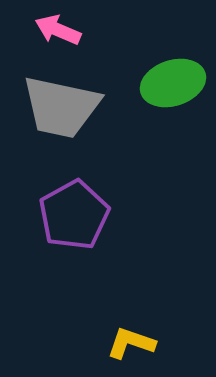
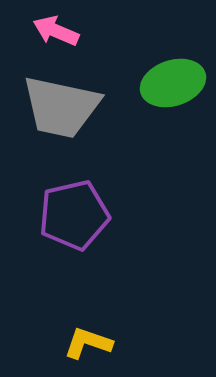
pink arrow: moved 2 px left, 1 px down
purple pentagon: rotated 16 degrees clockwise
yellow L-shape: moved 43 px left
